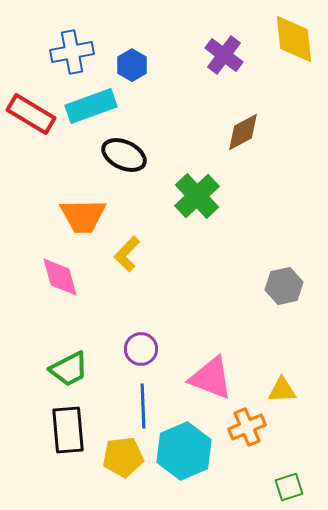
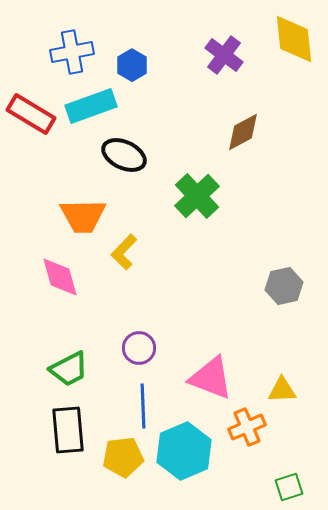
yellow L-shape: moved 3 px left, 2 px up
purple circle: moved 2 px left, 1 px up
